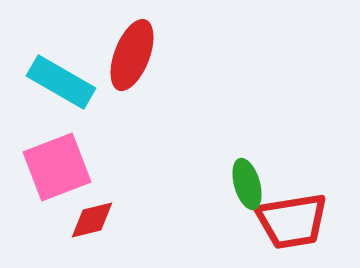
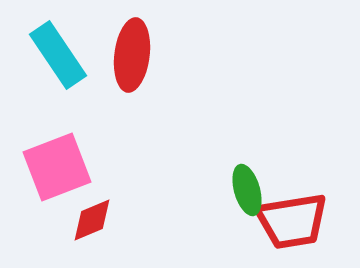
red ellipse: rotated 14 degrees counterclockwise
cyan rectangle: moved 3 px left, 27 px up; rotated 26 degrees clockwise
green ellipse: moved 6 px down
red diamond: rotated 9 degrees counterclockwise
